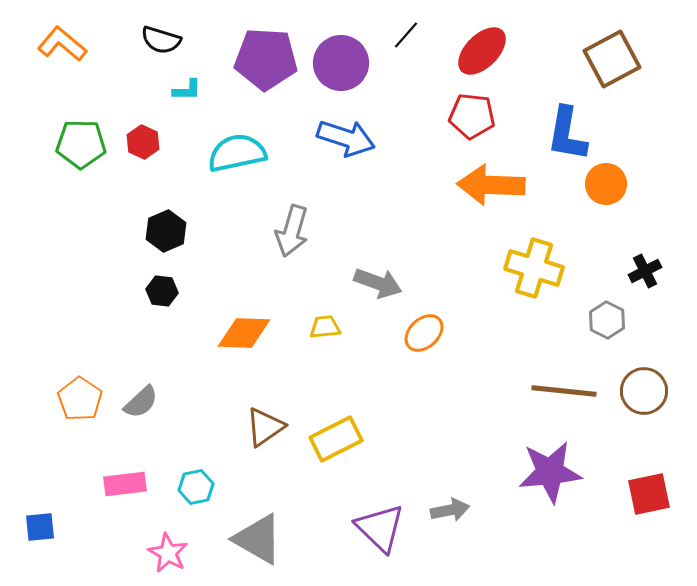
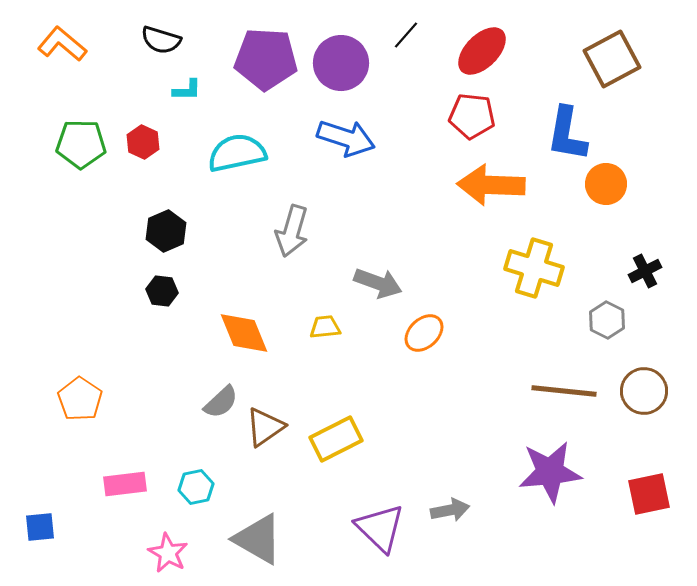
orange diamond at (244, 333): rotated 66 degrees clockwise
gray semicircle at (141, 402): moved 80 px right
